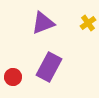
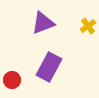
yellow cross: moved 3 px down
red circle: moved 1 px left, 3 px down
